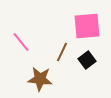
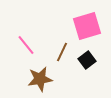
pink square: rotated 12 degrees counterclockwise
pink line: moved 5 px right, 3 px down
brown star: rotated 15 degrees counterclockwise
